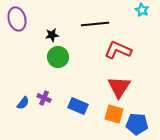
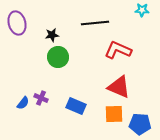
cyan star: rotated 24 degrees counterclockwise
purple ellipse: moved 4 px down
black line: moved 1 px up
red triangle: rotated 40 degrees counterclockwise
purple cross: moved 3 px left
blue rectangle: moved 2 px left
orange square: rotated 18 degrees counterclockwise
blue pentagon: moved 3 px right
